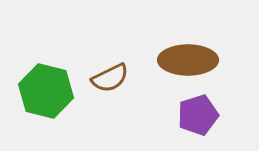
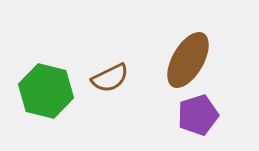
brown ellipse: rotated 60 degrees counterclockwise
